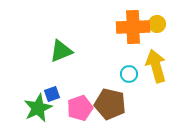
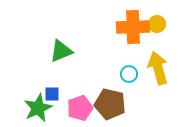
yellow arrow: moved 2 px right, 2 px down
blue square: rotated 21 degrees clockwise
